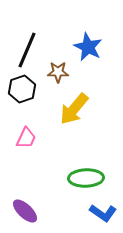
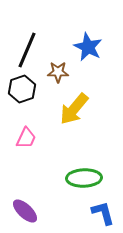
green ellipse: moved 2 px left
blue L-shape: rotated 140 degrees counterclockwise
